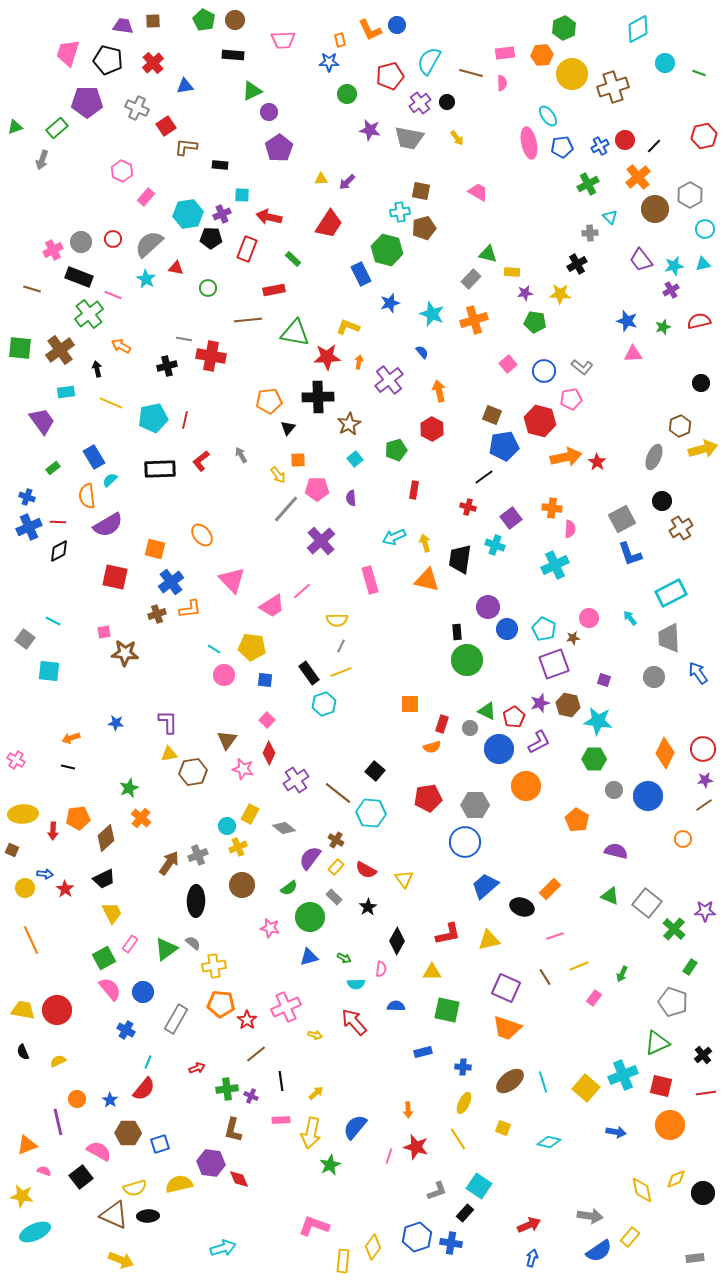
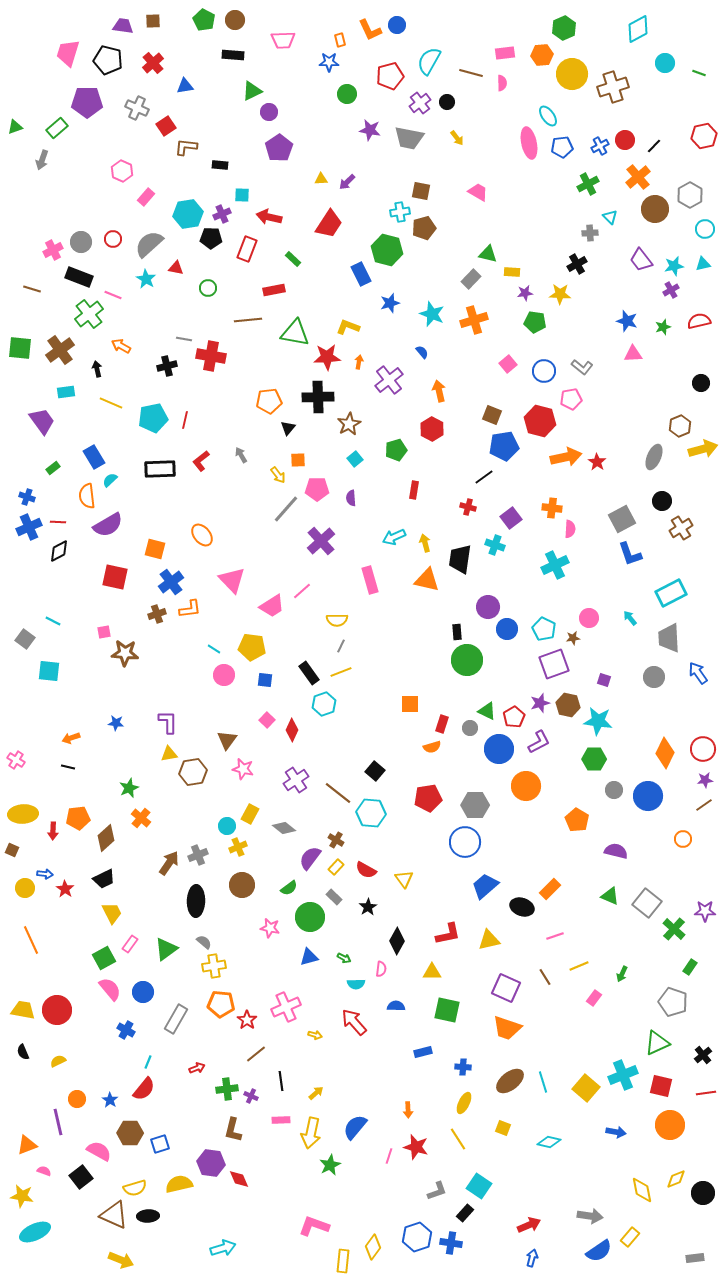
red diamond at (269, 753): moved 23 px right, 23 px up
gray semicircle at (193, 943): moved 11 px right, 1 px up
brown hexagon at (128, 1133): moved 2 px right
